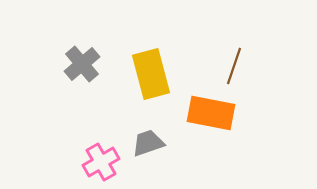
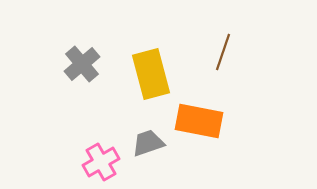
brown line: moved 11 px left, 14 px up
orange rectangle: moved 12 px left, 8 px down
